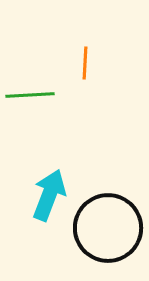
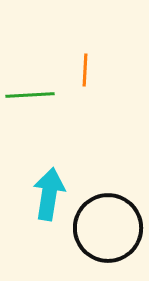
orange line: moved 7 px down
cyan arrow: moved 1 px up; rotated 12 degrees counterclockwise
